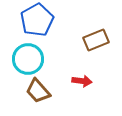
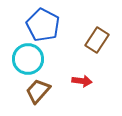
blue pentagon: moved 6 px right, 5 px down; rotated 16 degrees counterclockwise
brown rectangle: moved 1 px right; rotated 35 degrees counterclockwise
brown trapezoid: rotated 84 degrees clockwise
